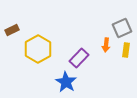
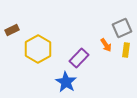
orange arrow: rotated 40 degrees counterclockwise
